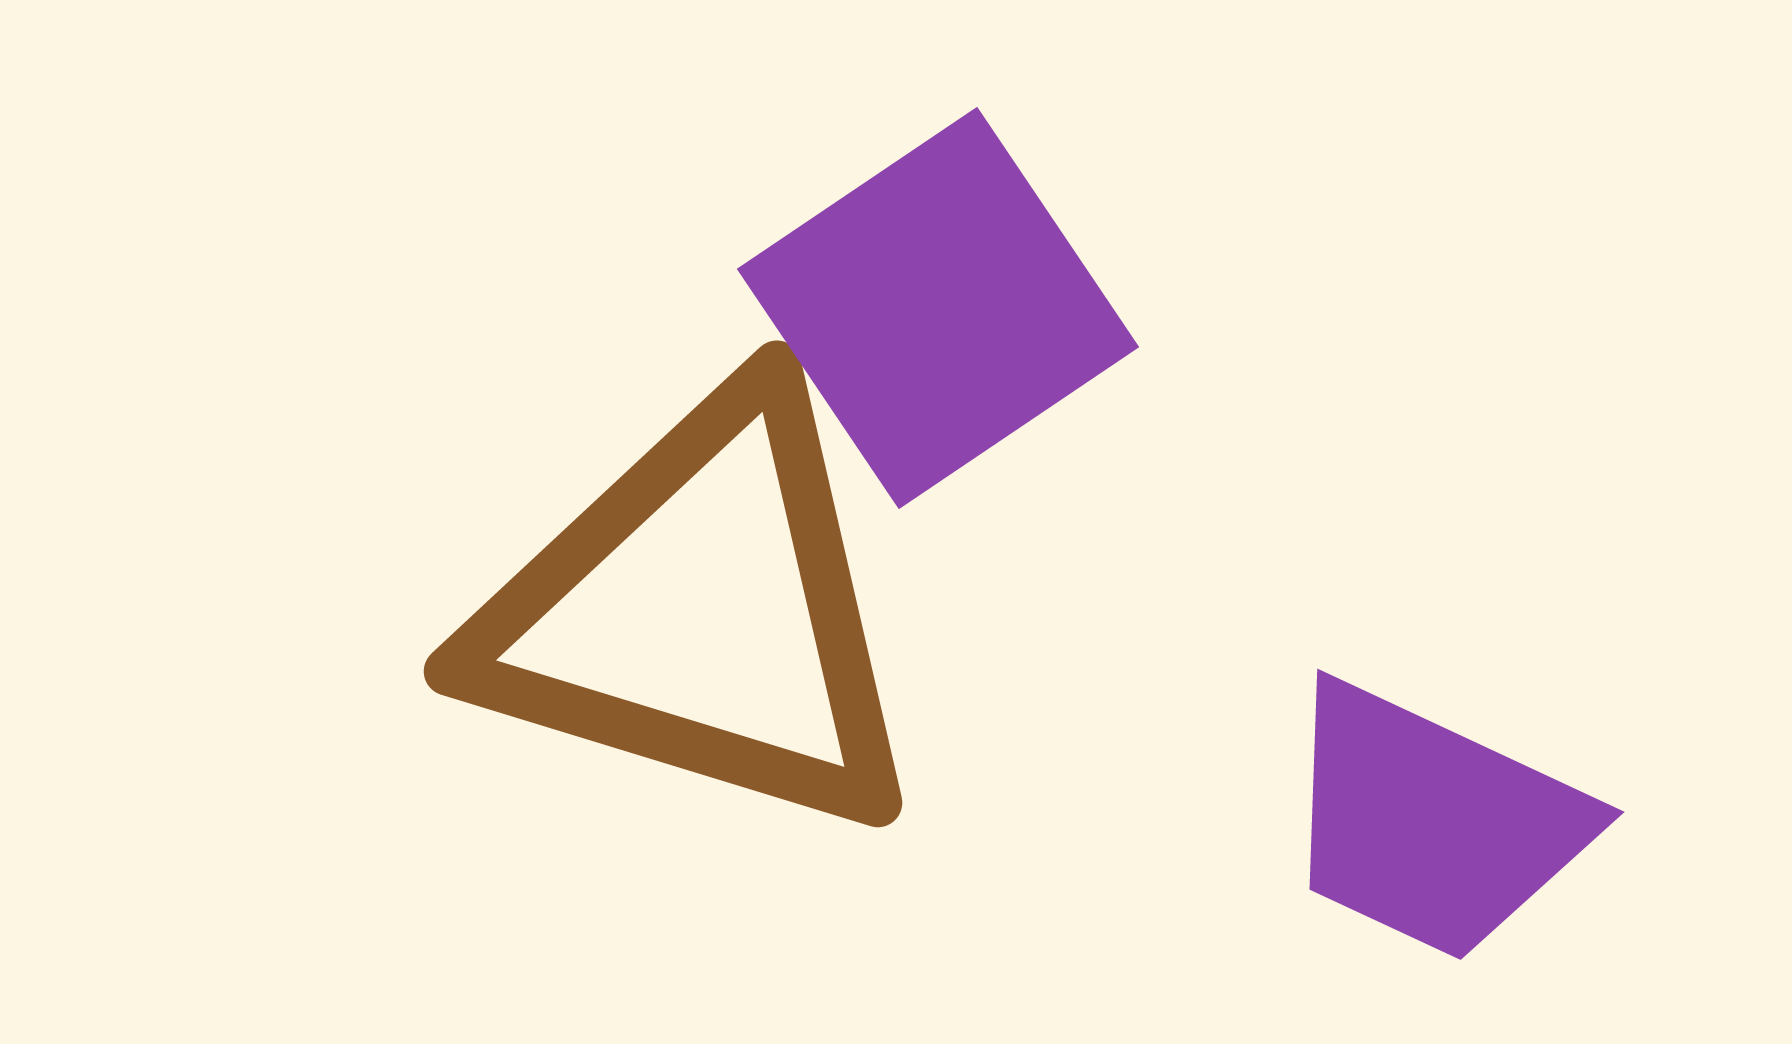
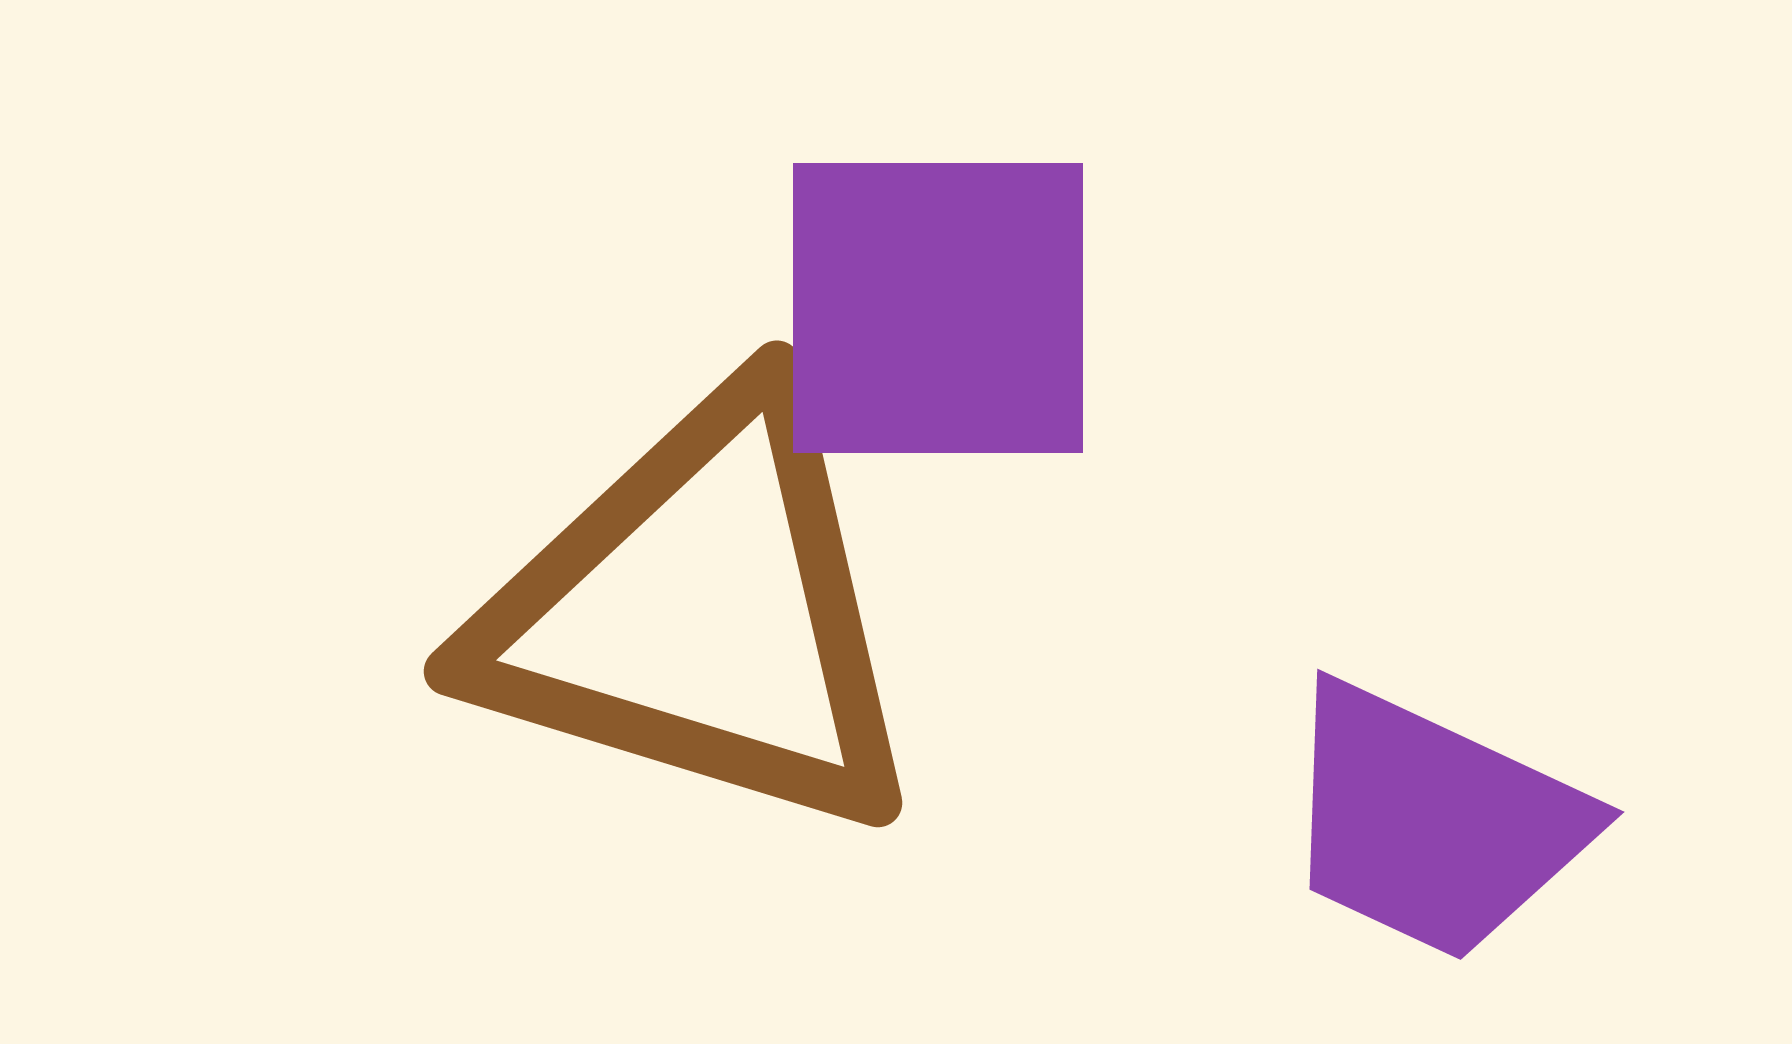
purple square: rotated 34 degrees clockwise
